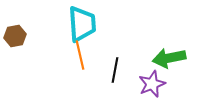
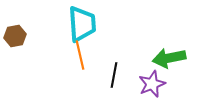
black line: moved 1 px left, 5 px down
